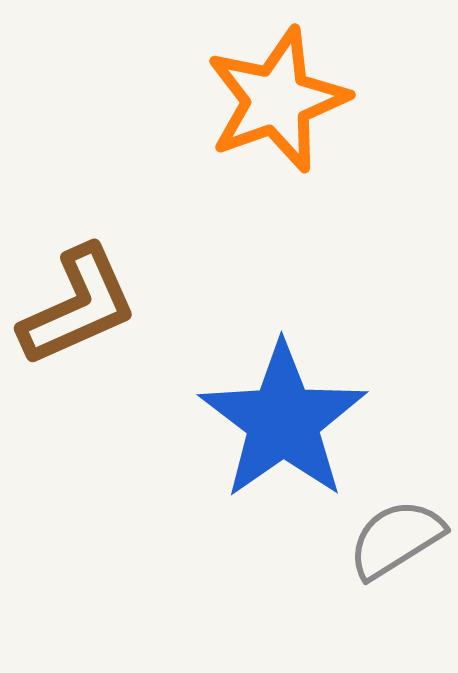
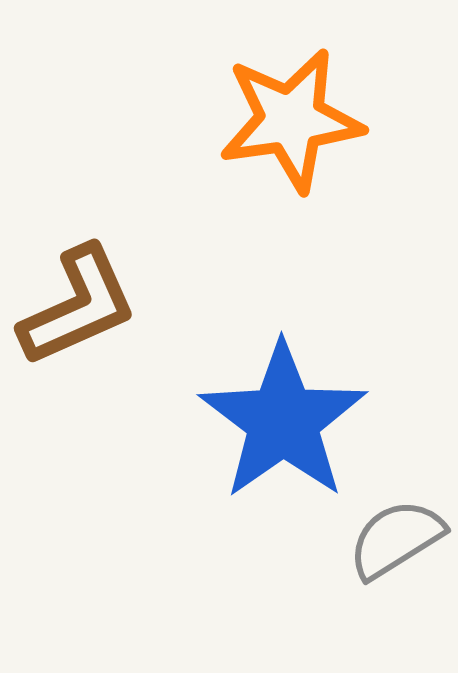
orange star: moved 14 px right, 20 px down; rotated 12 degrees clockwise
